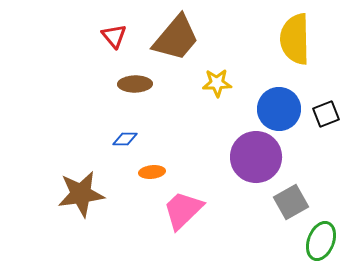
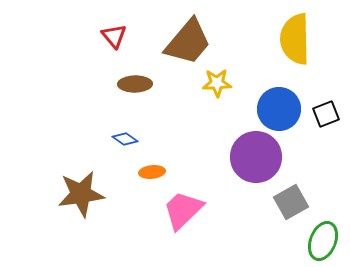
brown trapezoid: moved 12 px right, 4 px down
blue diamond: rotated 35 degrees clockwise
green ellipse: moved 2 px right
